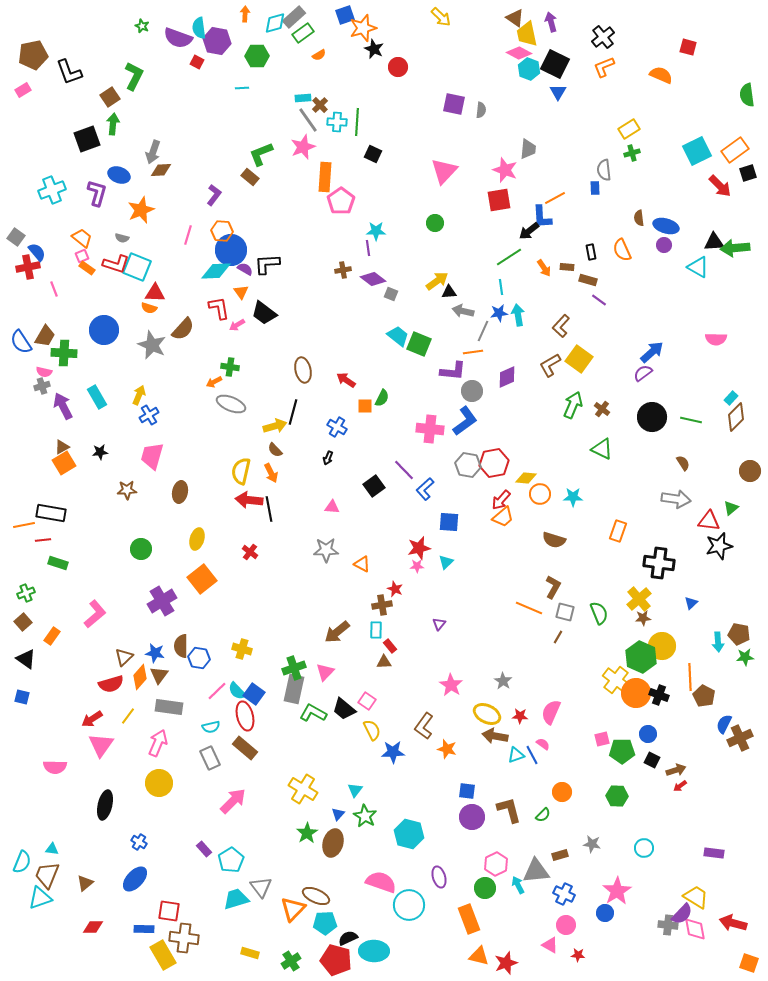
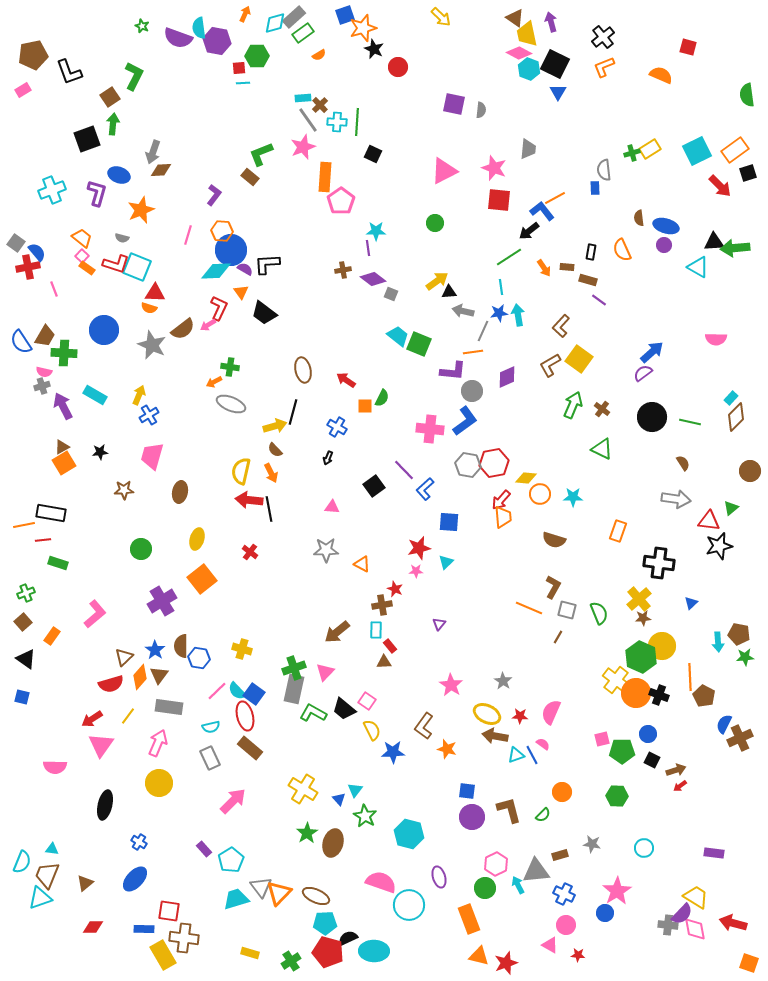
orange arrow at (245, 14): rotated 21 degrees clockwise
red square at (197, 62): moved 42 px right, 6 px down; rotated 32 degrees counterclockwise
cyan line at (242, 88): moved 1 px right, 5 px up
yellow rectangle at (629, 129): moved 21 px right, 20 px down
pink star at (505, 170): moved 11 px left, 2 px up
pink triangle at (444, 171): rotated 20 degrees clockwise
red square at (499, 200): rotated 15 degrees clockwise
blue L-shape at (542, 217): moved 6 px up; rotated 145 degrees clockwise
gray square at (16, 237): moved 6 px down
black rectangle at (591, 252): rotated 21 degrees clockwise
pink square at (82, 256): rotated 24 degrees counterclockwise
red L-shape at (219, 308): rotated 35 degrees clockwise
pink arrow at (237, 325): moved 29 px left
brown semicircle at (183, 329): rotated 10 degrees clockwise
cyan rectangle at (97, 397): moved 2 px left, 2 px up; rotated 30 degrees counterclockwise
green line at (691, 420): moved 1 px left, 2 px down
brown star at (127, 490): moved 3 px left
orange trapezoid at (503, 517): rotated 55 degrees counterclockwise
pink star at (417, 566): moved 1 px left, 5 px down
gray square at (565, 612): moved 2 px right, 2 px up
blue star at (155, 653): moved 3 px up; rotated 24 degrees clockwise
brown rectangle at (245, 748): moved 5 px right
blue triangle at (338, 814): moved 1 px right, 15 px up; rotated 24 degrees counterclockwise
orange triangle at (293, 909): moved 14 px left, 16 px up
red pentagon at (336, 960): moved 8 px left, 8 px up
